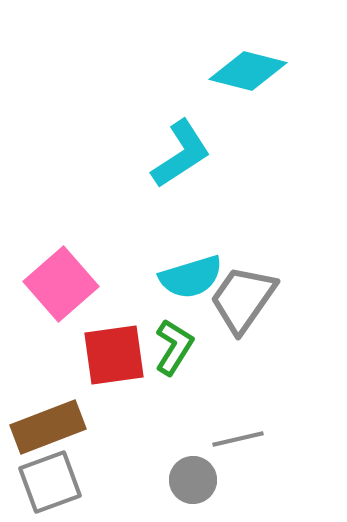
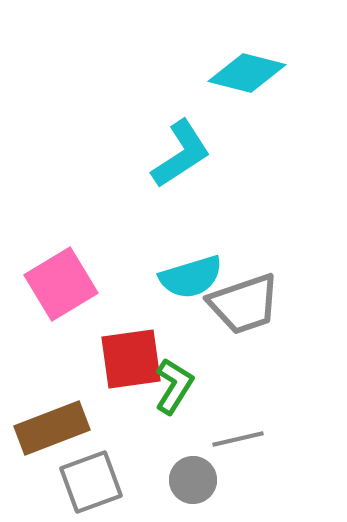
cyan diamond: moved 1 px left, 2 px down
pink square: rotated 10 degrees clockwise
gray trapezoid: moved 1 px right, 5 px down; rotated 144 degrees counterclockwise
green L-shape: moved 39 px down
red square: moved 17 px right, 4 px down
brown rectangle: moved 4 px right, 1 px down
gray square: moved 41 px right
